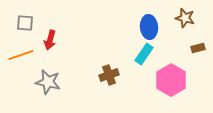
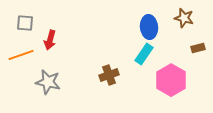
brown star: moved 1 px left
